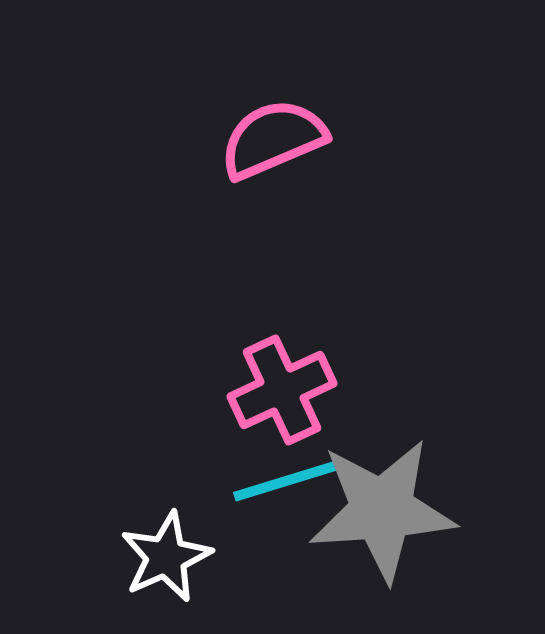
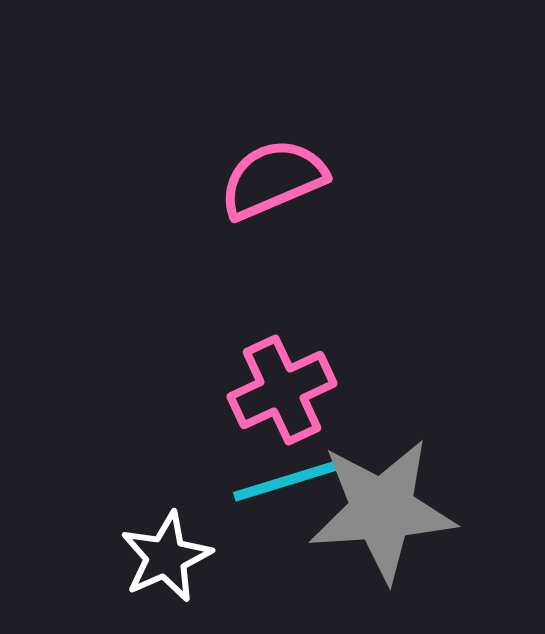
pink semicircle: moved 40 px down
